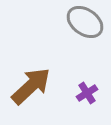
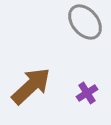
gray ellipse: rotated 15 degrees clockwise
